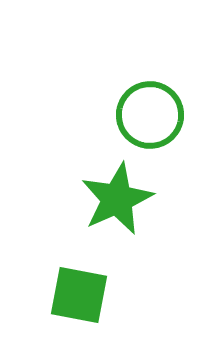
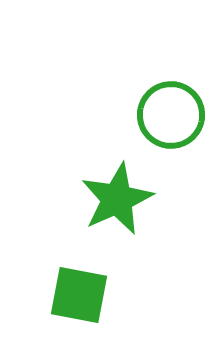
green circle: moved 21 px right
